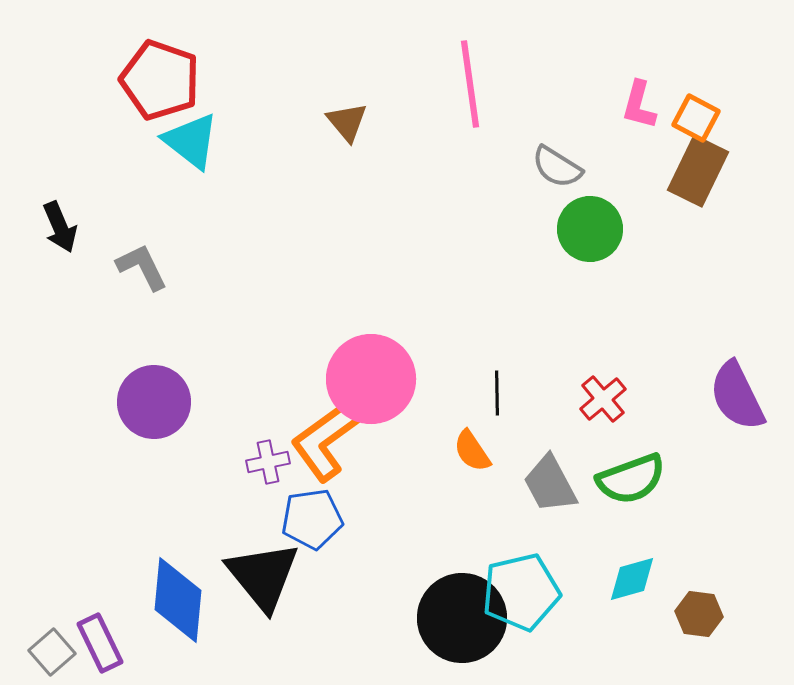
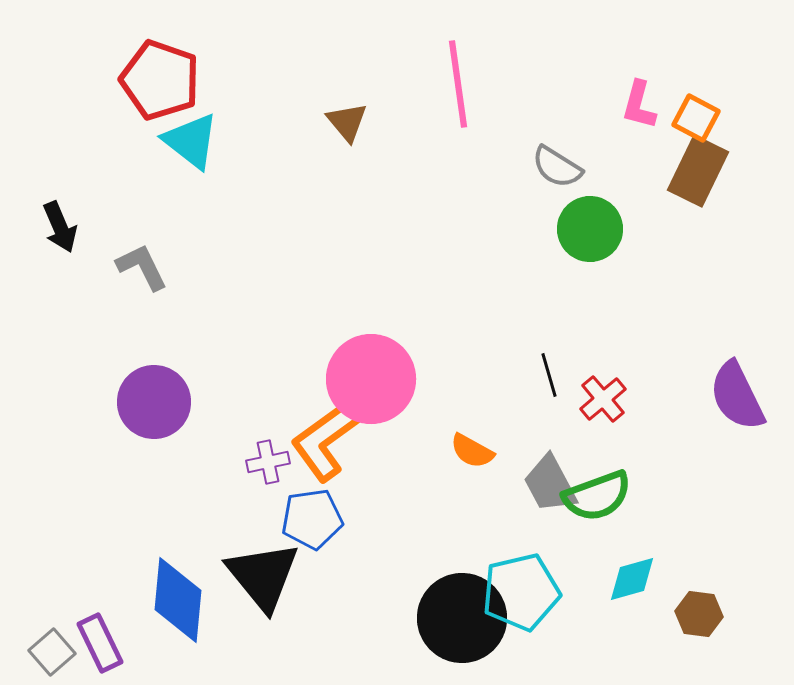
pink line: moved 12 px left
black line: moved 52 px right, 18 px up; rotated 15 degrees counterclockwise
orange semicircle: rotated 27 degrees counterclockwise
green semicircle: moved 34 px left, 17 px down
